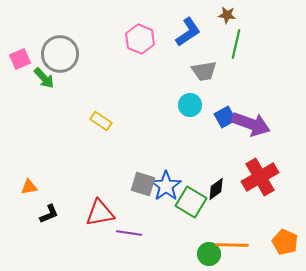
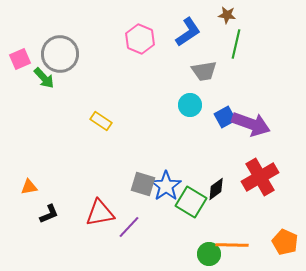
purple line: moved 6 px up; rotated 55 degrees counterclockwise
